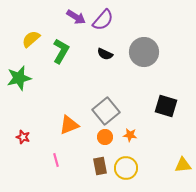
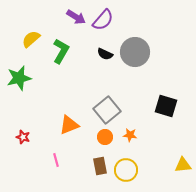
gray circle: moved 9 px left
gray square: moved 1 px right, 1 px up
yellow circle: moved 2 px down
